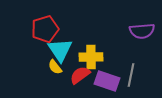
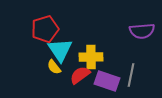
yellow semicircle: moved 1 px left
